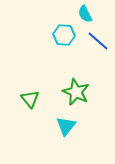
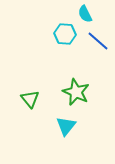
cyan hexagon: moved 1 px right, 1 px up
